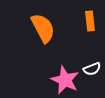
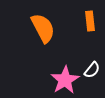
white semicircle: moved 1 px down; rotated 30 degrees counterclockwise
pink star: rotated 16 degrees clockwise
